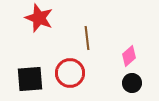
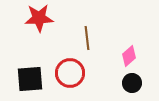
red star: rotated 24 degrees counterclockwise
